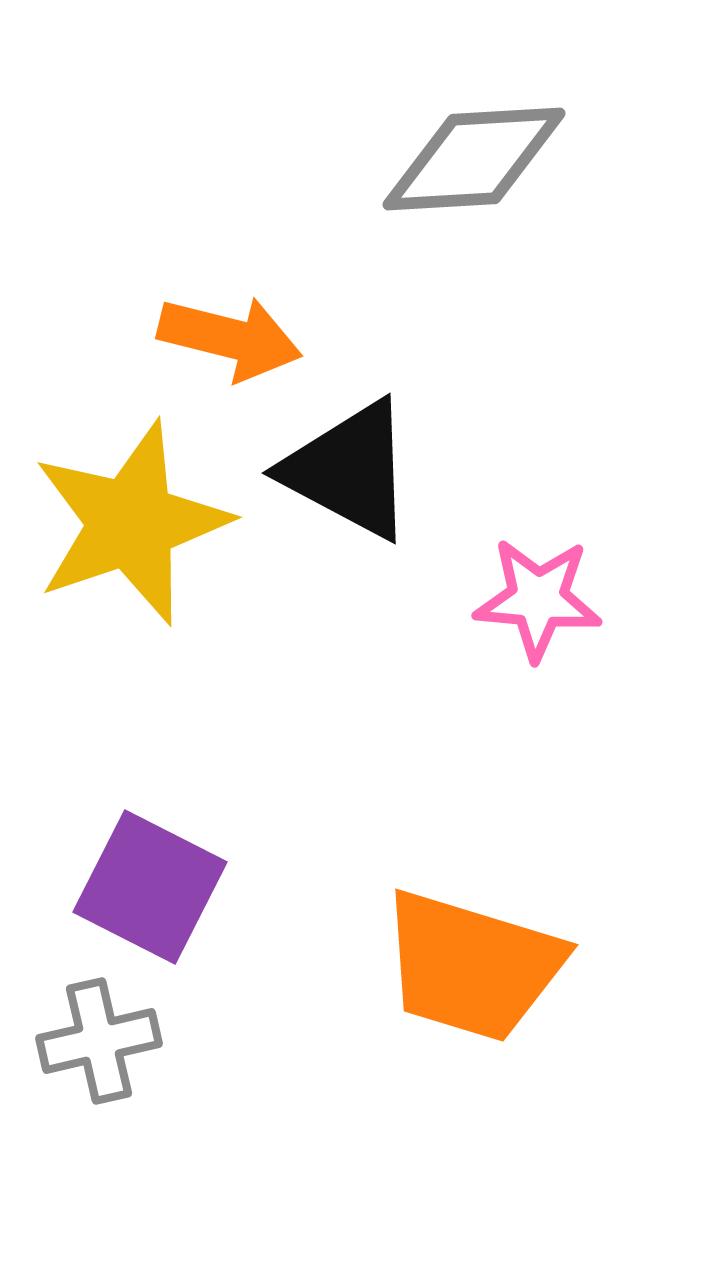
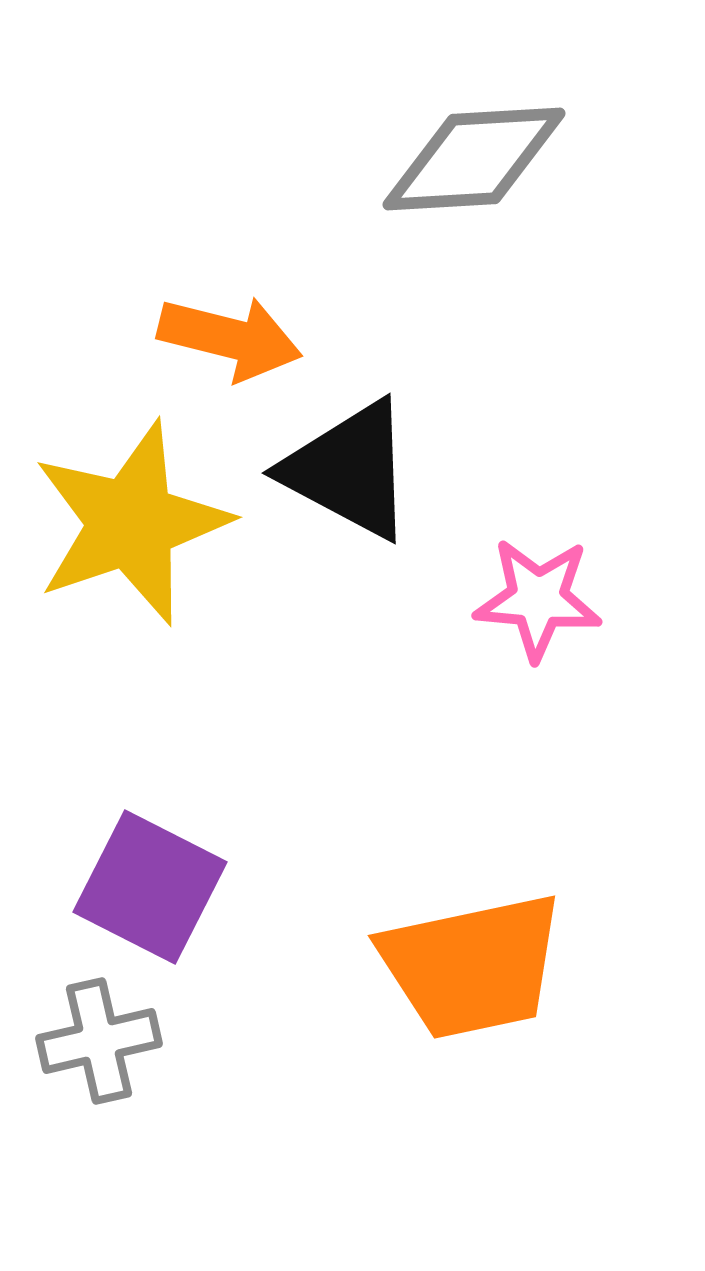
orange trapezoid: rotated 29 degrees counterclockwise
